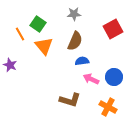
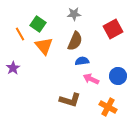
purple star: moved 3 px right, 3 px down; rotated 16 degrees clockwise
blue circle: moved 4 px right, 1 px up
